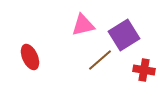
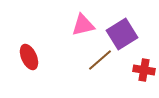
purple square: moved 2 px left, 1 px up
red ellipse: moved 1 px left
